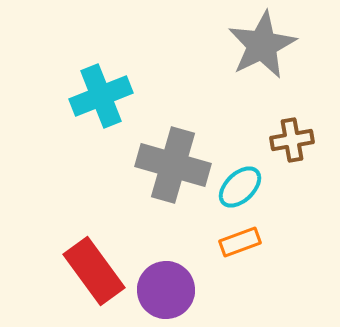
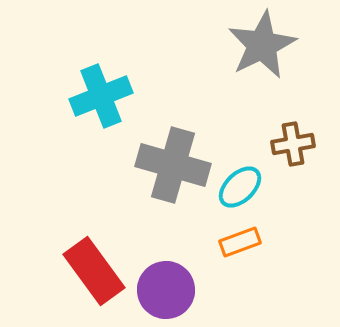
brown cross: moved 1 px right, 4 px down
